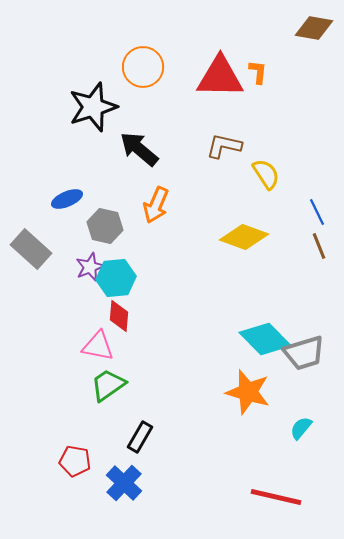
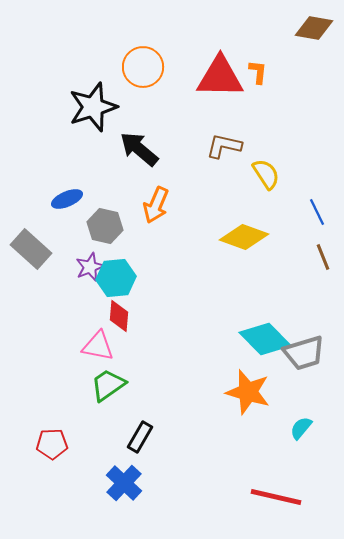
brown line: moved 4 px right, 11 px down
red pentagon: moved 23 px left, 17 px up; rotated 12 degrees counterclockwise
